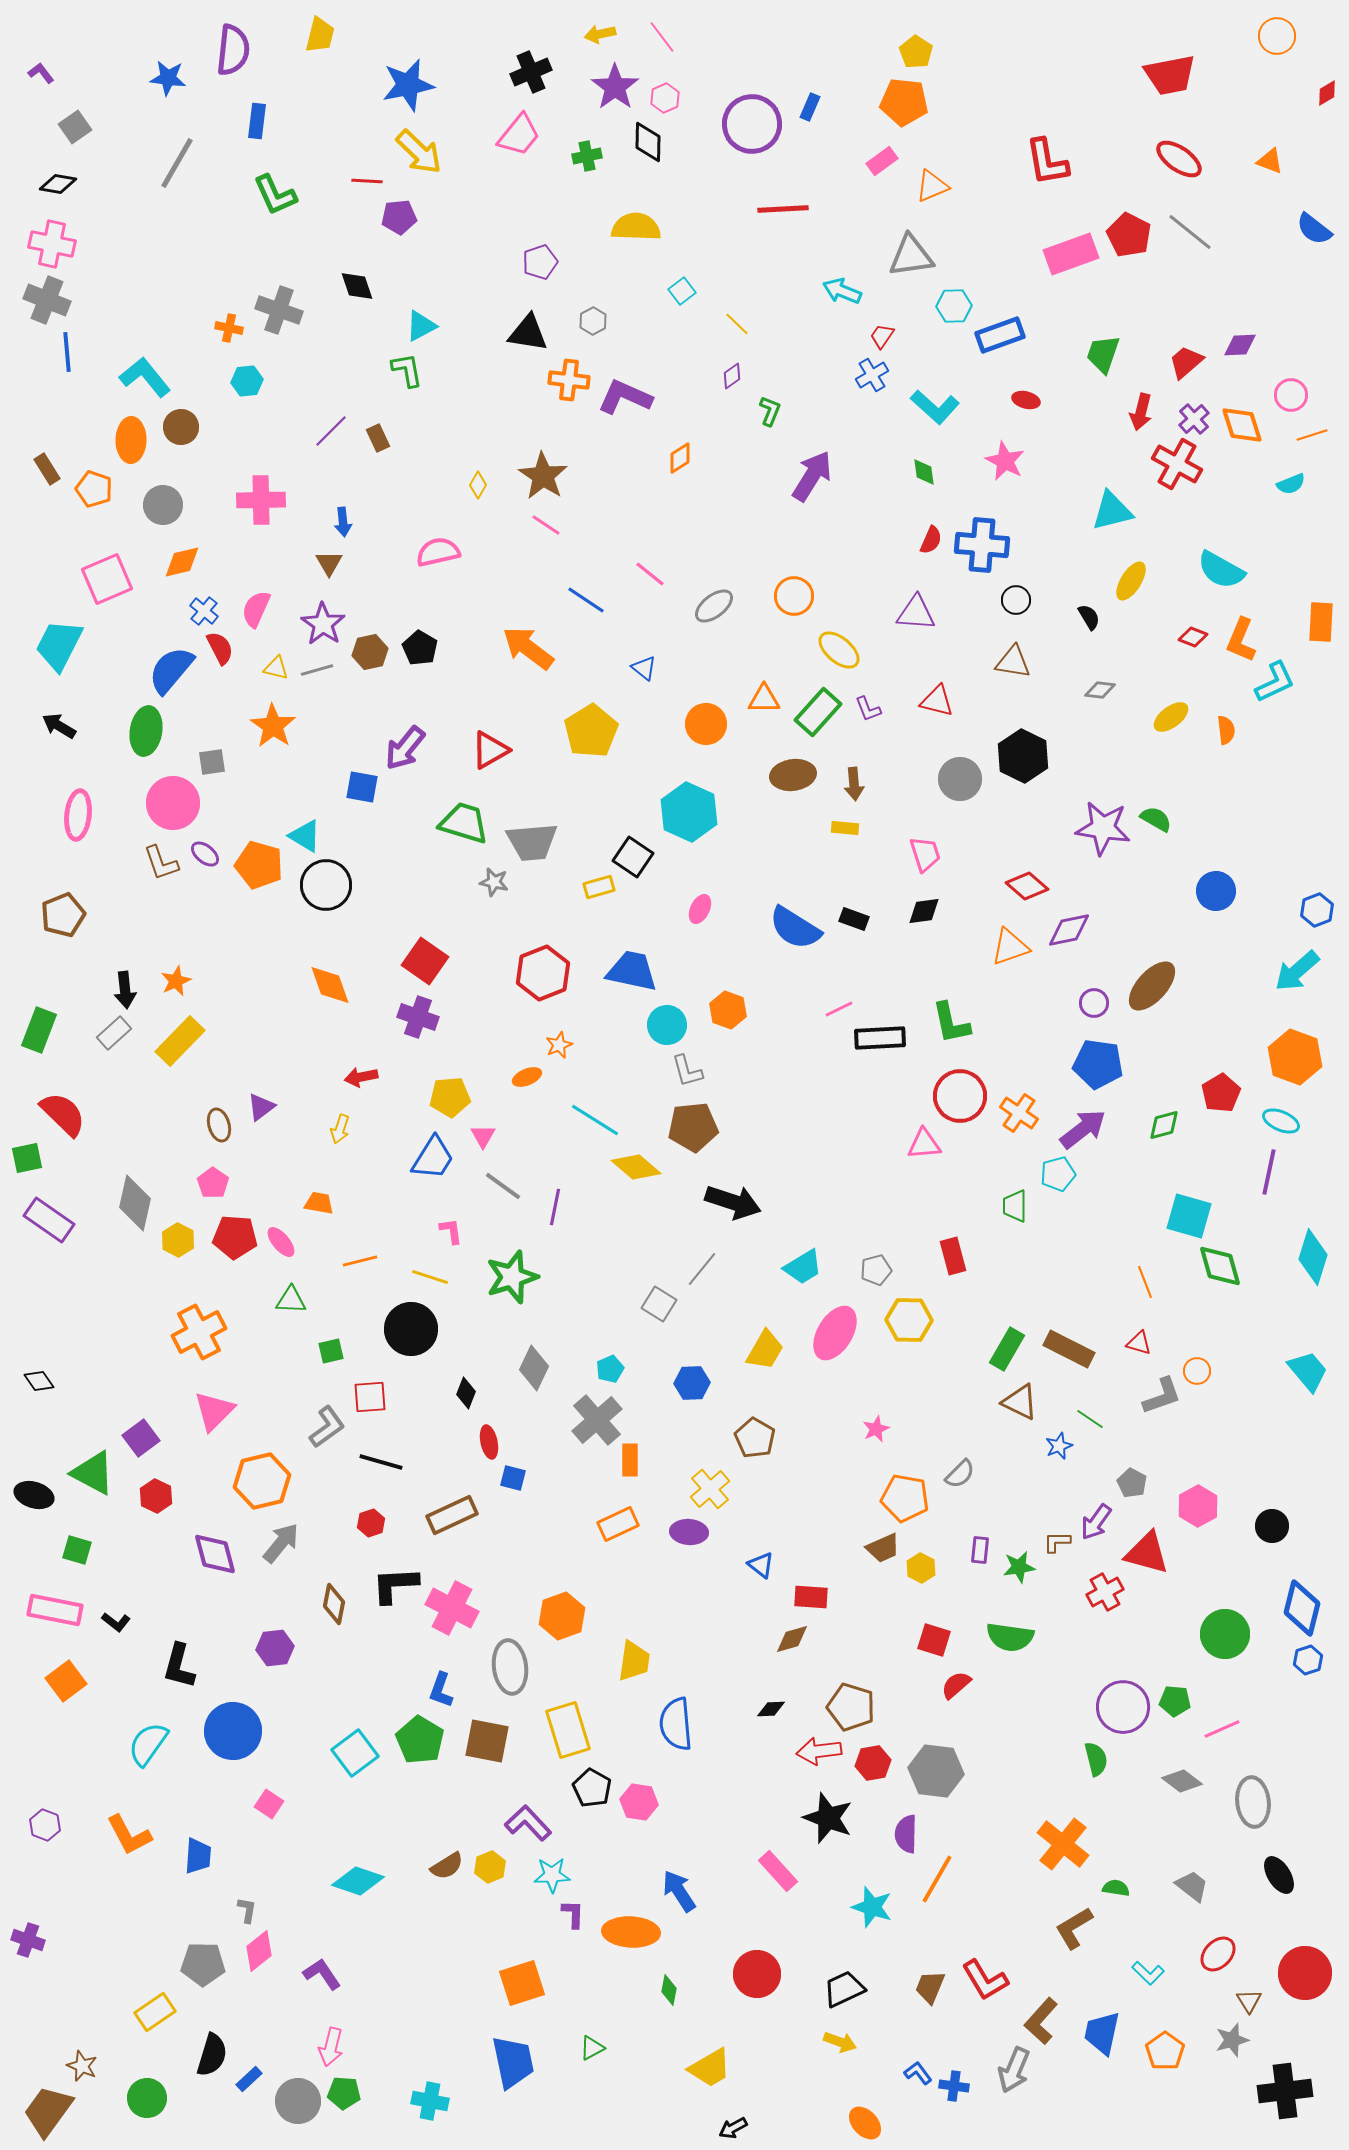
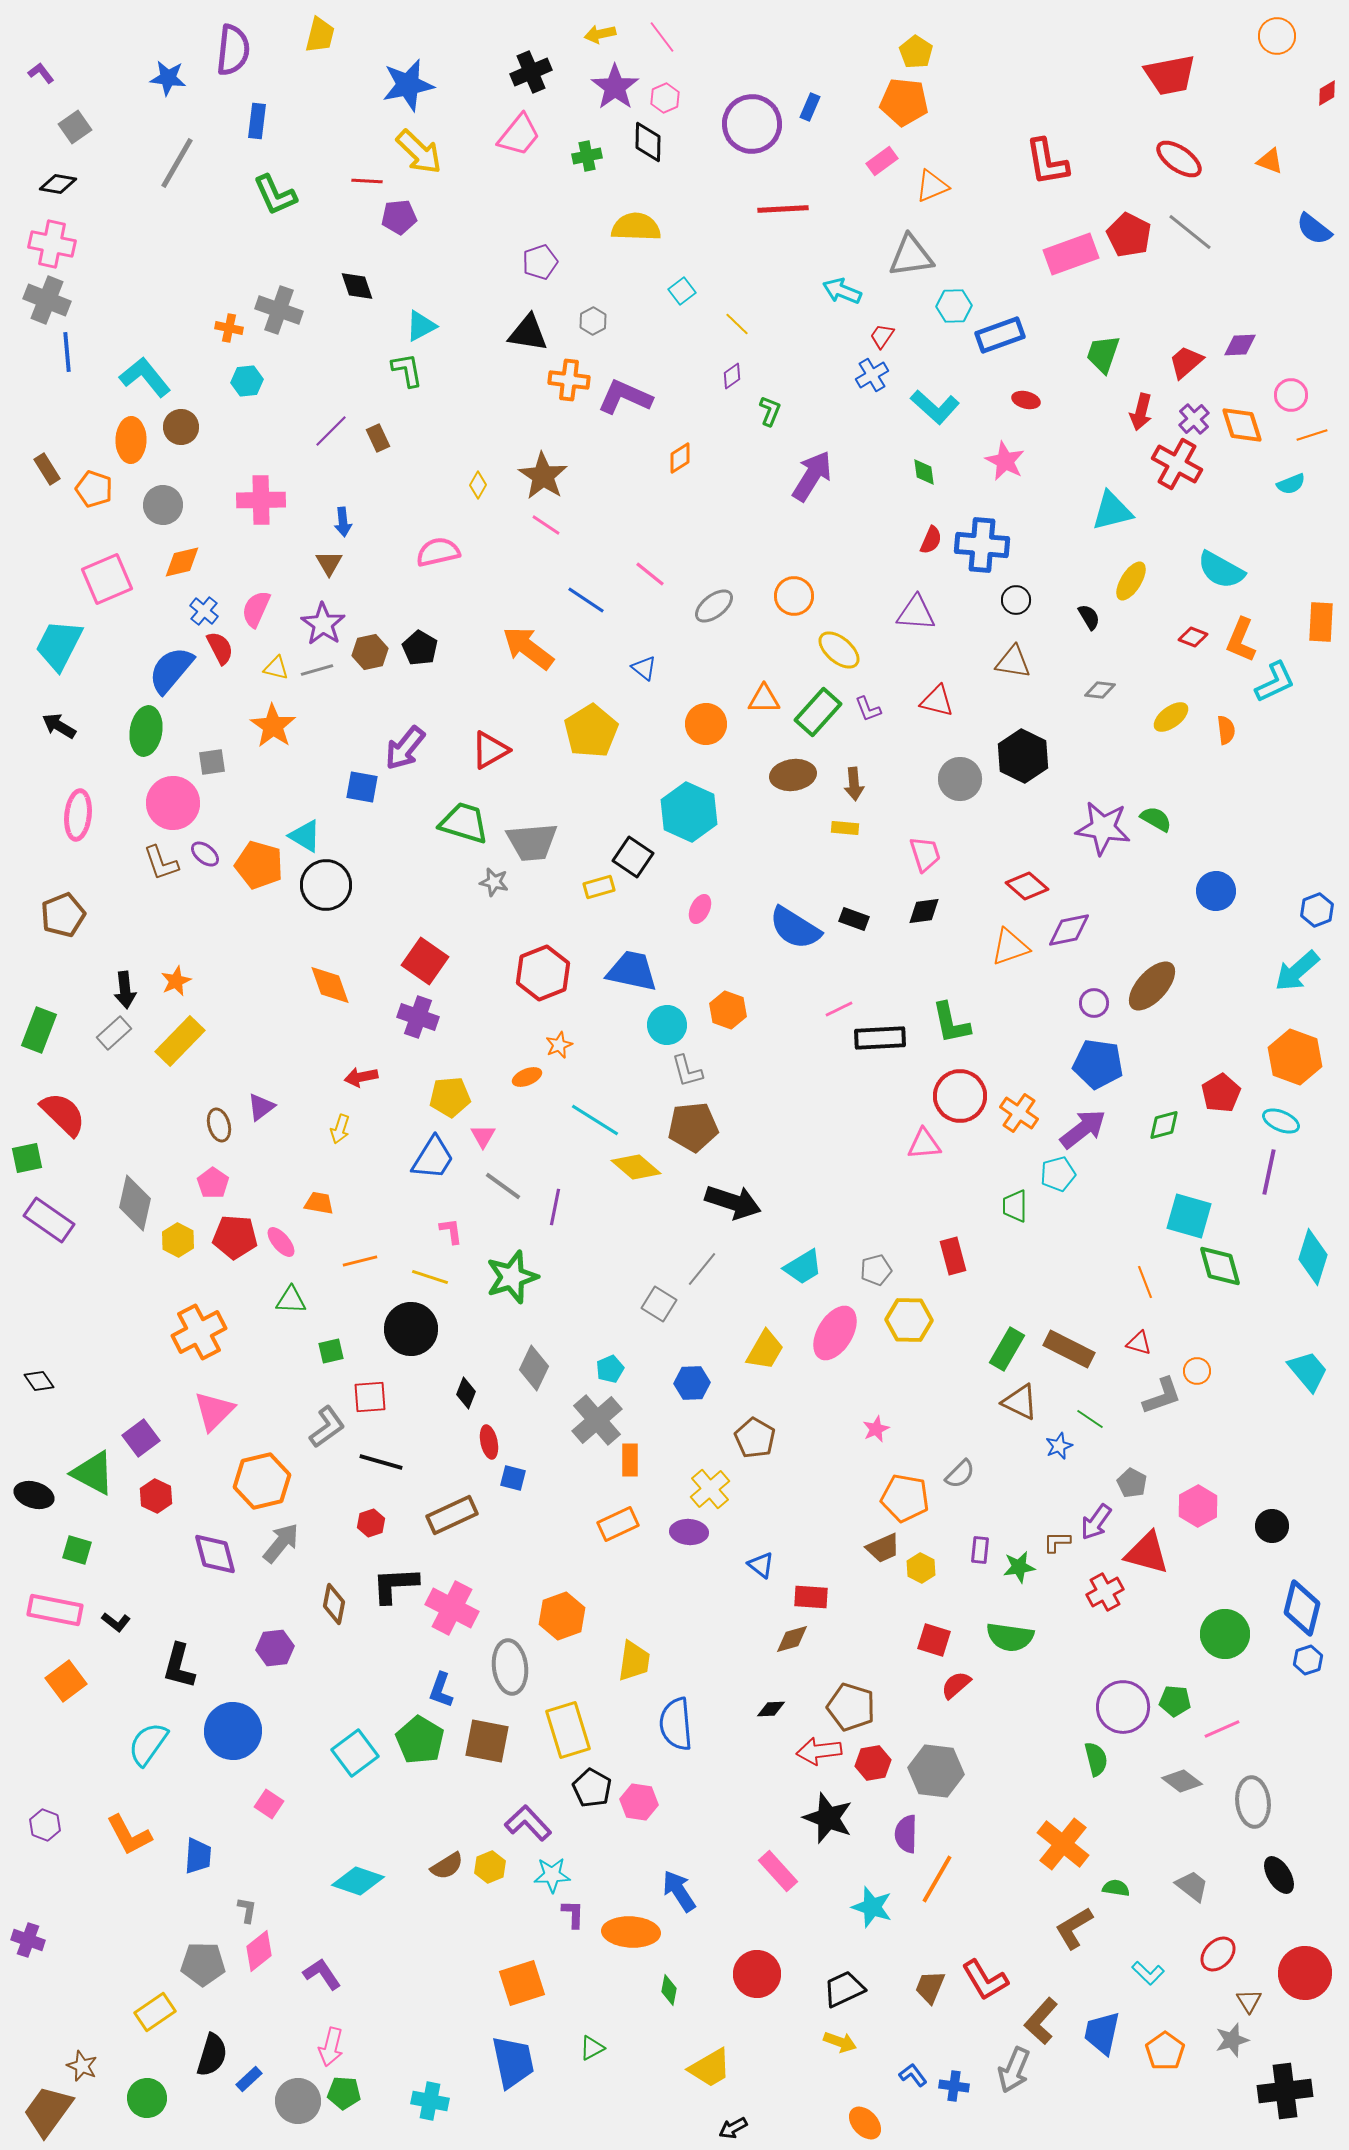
blue L-shape at (918, 2073): moved 5 px left, 2 px down
